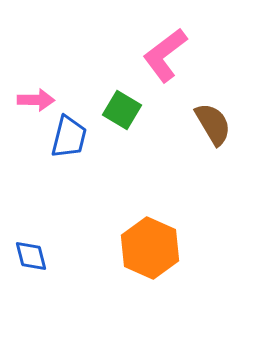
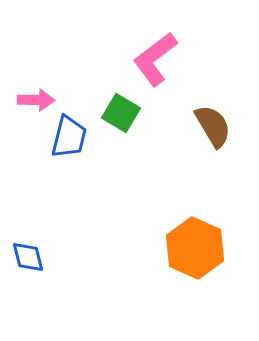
pink L-shape: moved 10 px left, 4 px down
green square: moved 1 px left, 3 px down
brown semicircle: moved 2 px down
orange hexagon: moved 45 px right
blue diamond: moved 3 px left, 1 px down
